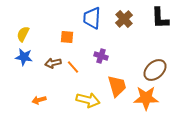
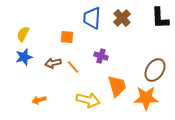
brown cross: moved 2 px left, 1 px up
blue star: rotated 24 degrees counterclockwise
brown ellipse: rotated 15 degrees counterclockwise
